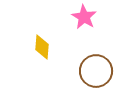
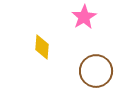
pink star: rotated 10 degrees clockwise
